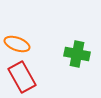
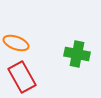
orange ellipse: moved 1 px left, 1 px up
